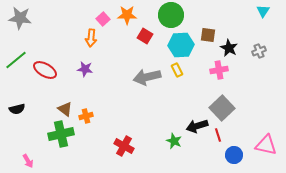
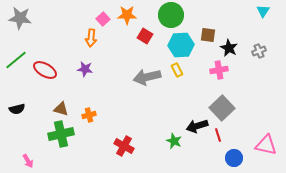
brown triangle: moved 4 px left; rotated 21 degrees counterclockwise
orange cross: moved 3 px right, 1 px up
blue circle: moved 3 px down
